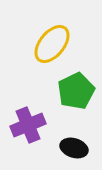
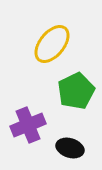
black ellipse: moved 4 px left
